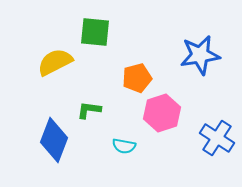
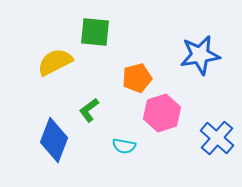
green L-shape: rotated 45 degrees counterclockwise
blue cross: rotated 8 degrees clockwise
